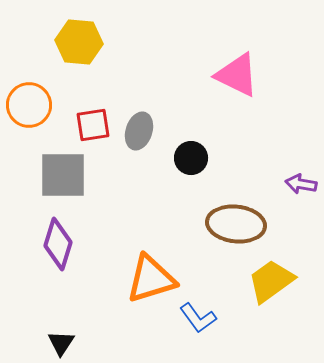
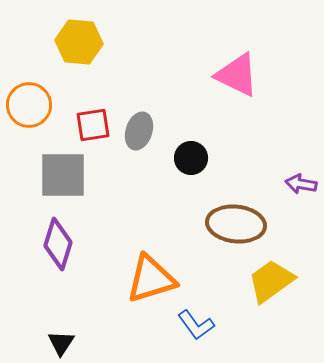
blue L-shape: moved 2 px left, 7 px down
